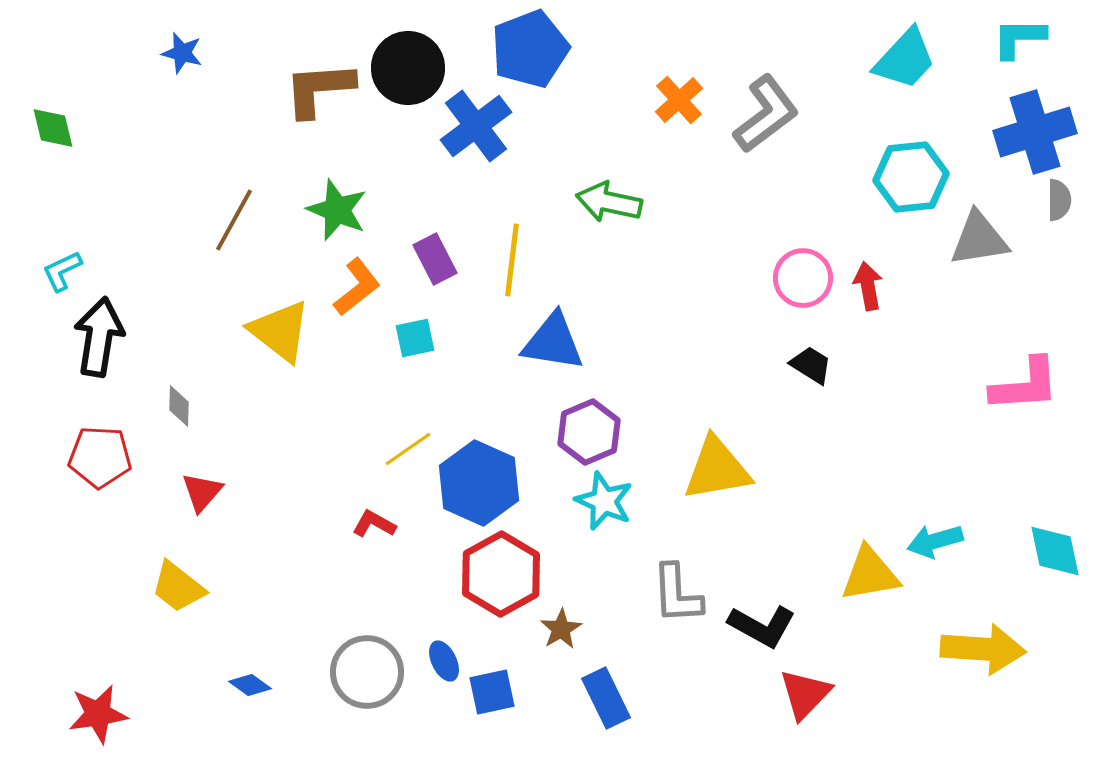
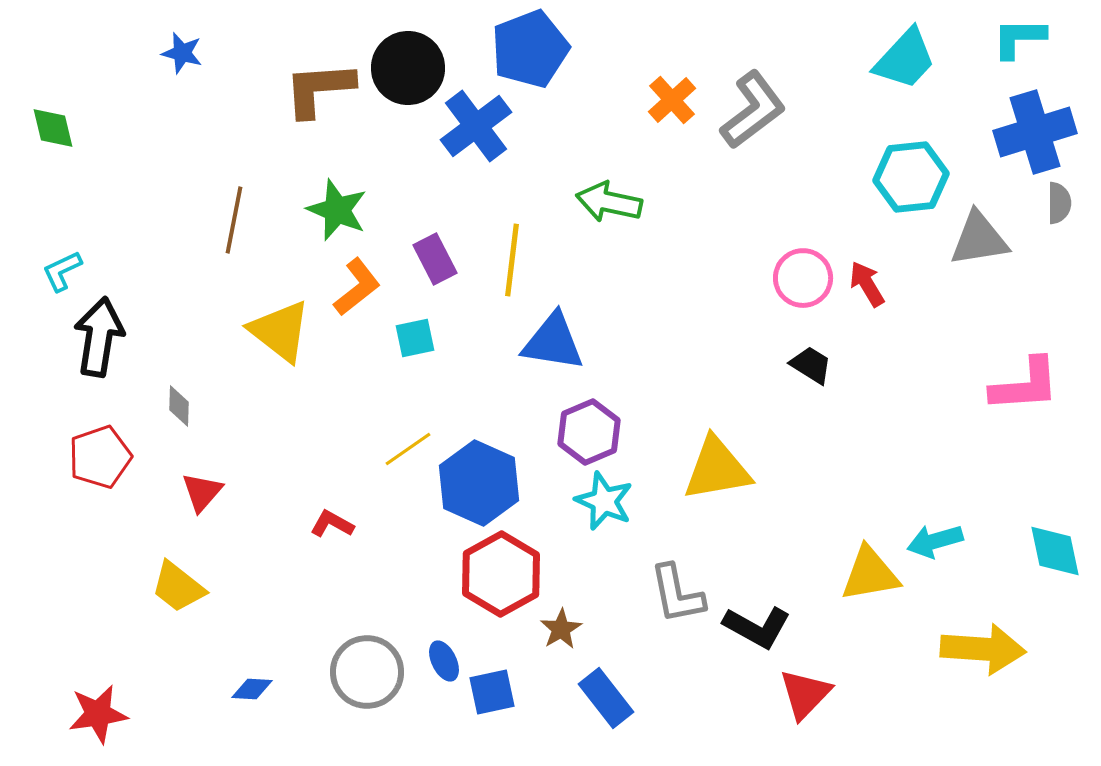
orange cross at (679, 100): moved 7 px left
gray L-shape at (766, 114): moved 13 px left, 4 px up
gray semicircle at (1059, 200): moved 3 px down
brown line at (234, 220): rotated 18 degrees counterclockwise
red arrow at (868, 286): moved 1 px left, 2 px up; rotated 21 degrees counterclockwise
red pentagon at (100, 457): rotated 22 degrees counterclockwise
red L-shape at (374, 524): moved 42 px left
gray L-shape at (677, 594): rotated 8 degrees counterclockwise
black L-shape at (762, 626): moved 5 px left, 1 px down
blue diamond at (250, 685): moved 2 px right, 4 px down; rotated 33 degrees counterclockwise
blue rectangle at (606, 698): rotated 12 degrees counterclockwise
